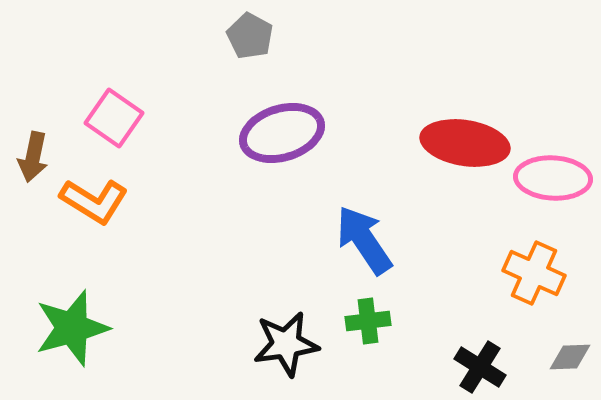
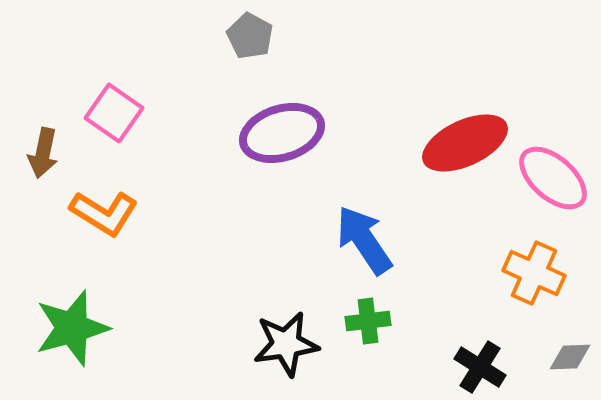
pink square: moved 5 px up
red ellipse: rotated 34 degrees counterclockwise
brown arrow: moved 10 px right, 4 px up
pink ellipse: rotated 38 degrees clockwise
orange L-shape: moved 10 px right, 12 px down
